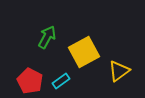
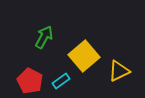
green arrow: moved 3 px left
yellow square: moved 4 px down; rotated 12 degrees counterclockwise
yellow triangle: rotated 10 degrees clockwise
